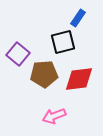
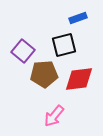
blue rectangle: rotated 36 degrees clockwise
black square: moved 1 px right, 3 px down
purple square: moved 5 px right, 3 px up
pink arrow: rotated 30 degrees counterclockwise
